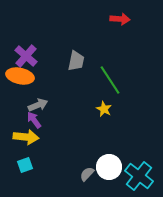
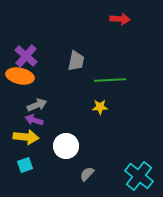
green line: rotated 60 degrees counterclockwise
gray arrow: moved 1 px left
yellow star: moved 4 px left, 2 px up; rotated 28 degrees counterclockwise
purple arrow: rotated 36 degrees counterclockwise
white circle: moved 43 px left, 21 px up
